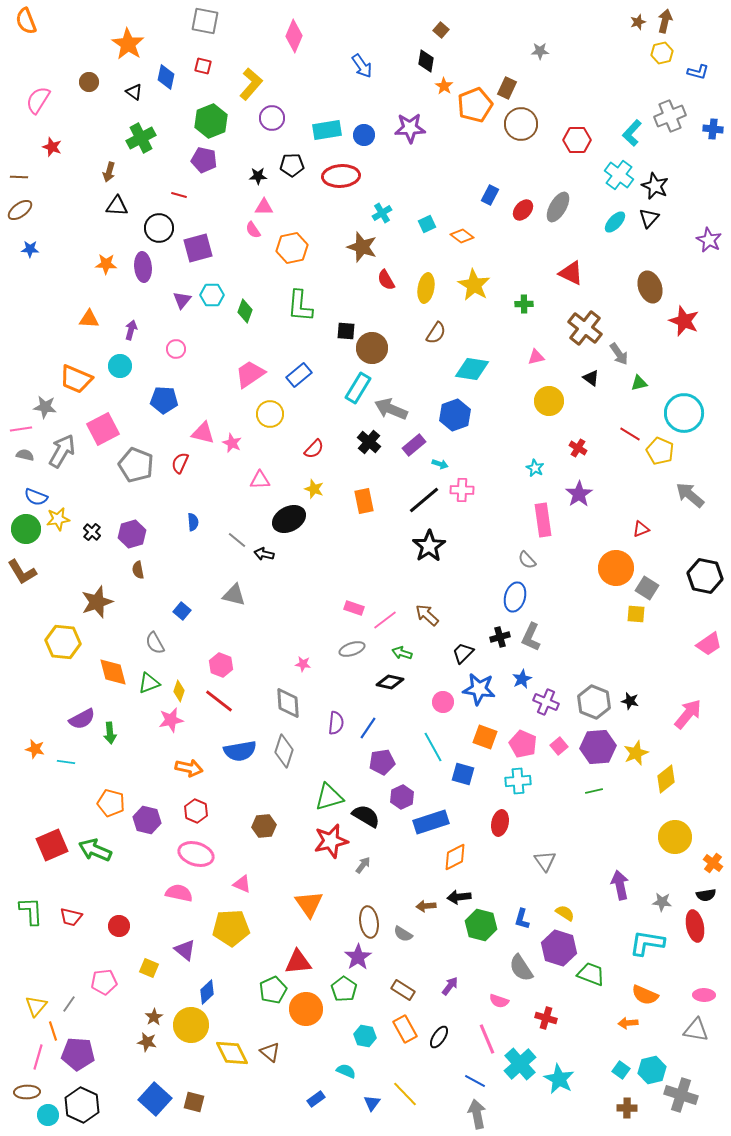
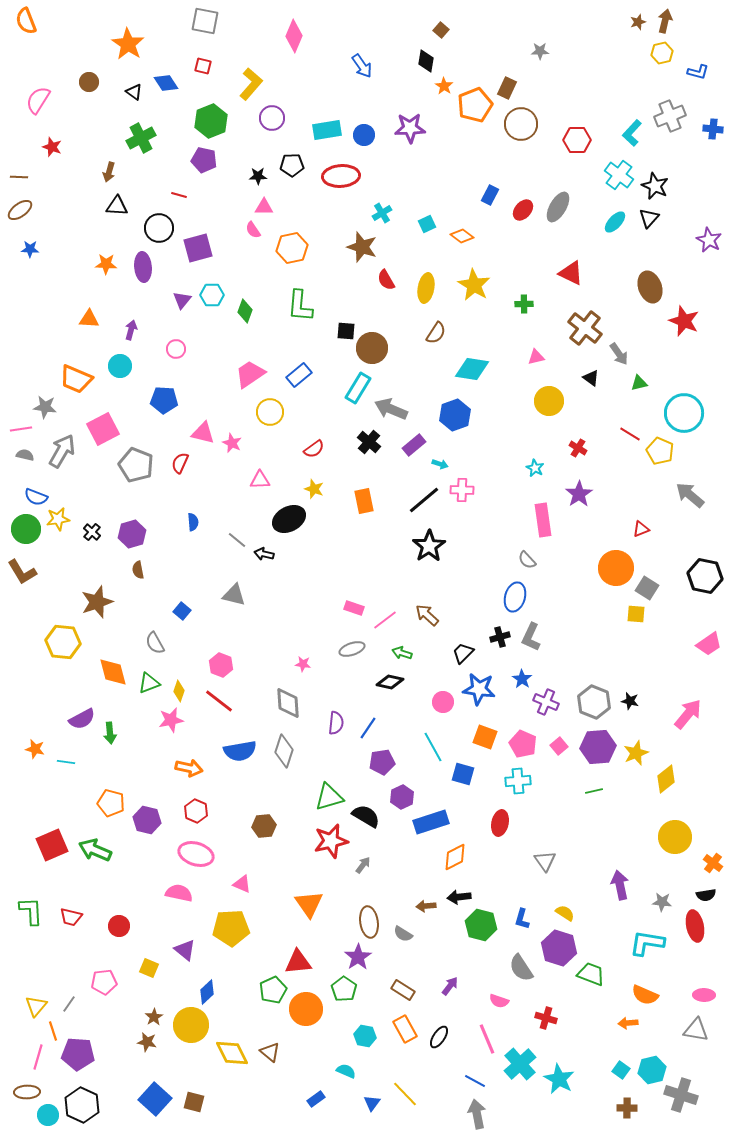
blue diamond at (166, 77): moved 6 px down; rotated 45 degrees counterclockwise
yellow circle at (270, 414): moved 2 px up
red semicircle at (314, 449): rotated 10 degrees clockwise
blue star at (522, 679): rotated 12 degrees counterclockwise
